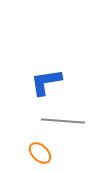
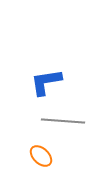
orange ellipse: moved 1 px right, 3 px down
